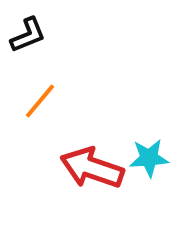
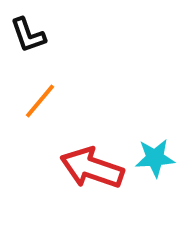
black L-shape: rotated 93 degrees clockwise
cyan star: moved 6 px right
